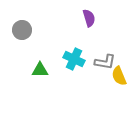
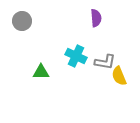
purple semicircle: moved 7 px right; rotated 12 degrees clockwise
gray circle: moved 9 px up
cyan cross: moved 2 px right, 3 px up
green triangle: moved 1 px right, 2 px down
